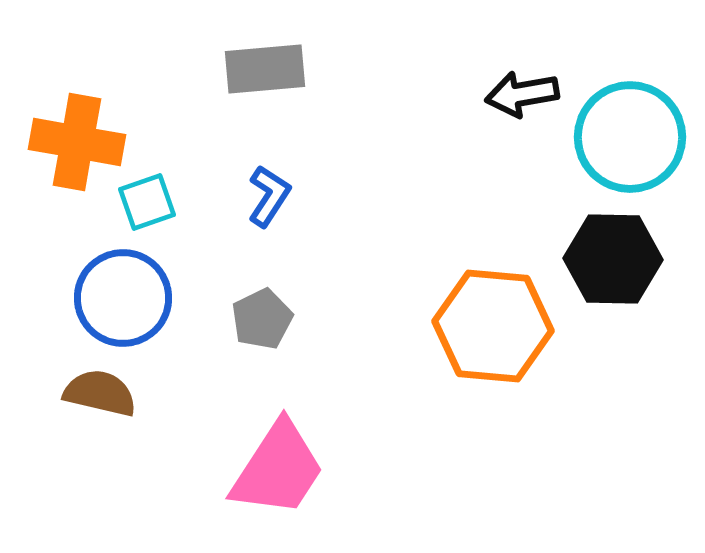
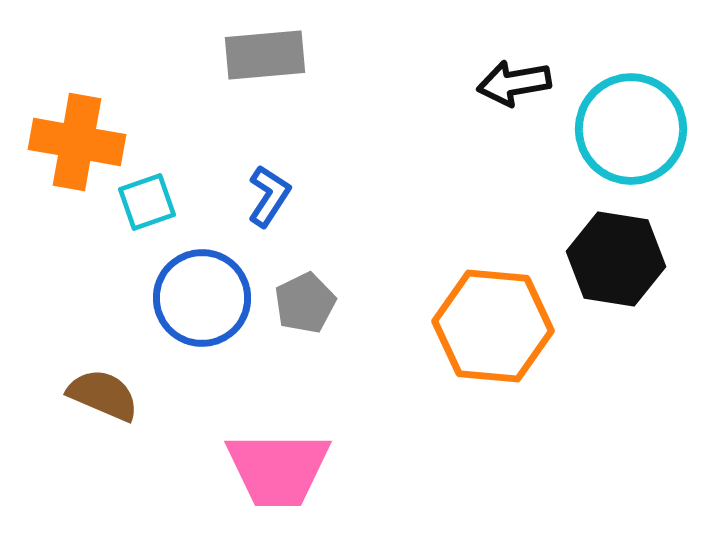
gray rectangle: moved 14 px up
black arrow: moved 8 px left, 11 px up
cyan circle: moved 1 px right, 8 px up
black hexagon: moved 3 px right; rotated 8 degrees clockwise
blue circle: moved 79 px right
gray pentagon: moved 43 px right, 16 px up
brown semicircle: moved 3 px right, 2 px down; rotated 10 degrees clockwise
pink trapezoid: rotated 57 degrees clockwise
